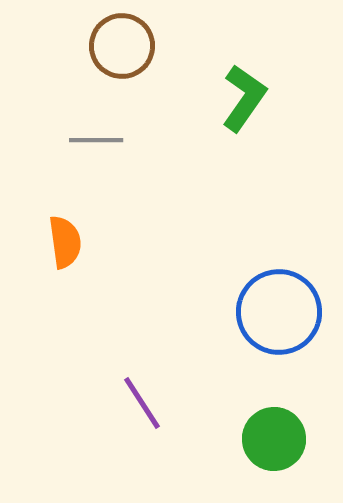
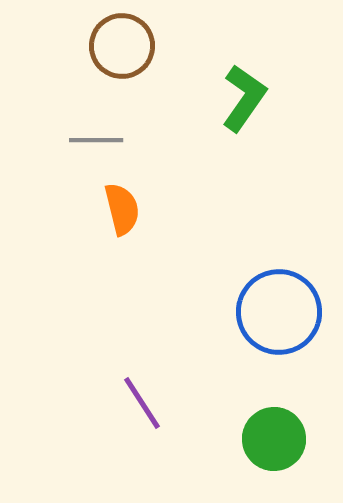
orange semicircle: moved 57 px right, 33 px up; rotated 6 degrees counterclockwise
